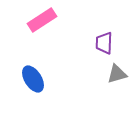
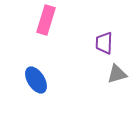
pink rectangle: moved 4 px right; rotated 40 degrees counterclockwise
blue ellipse: moved 3 px right, 1 px down
